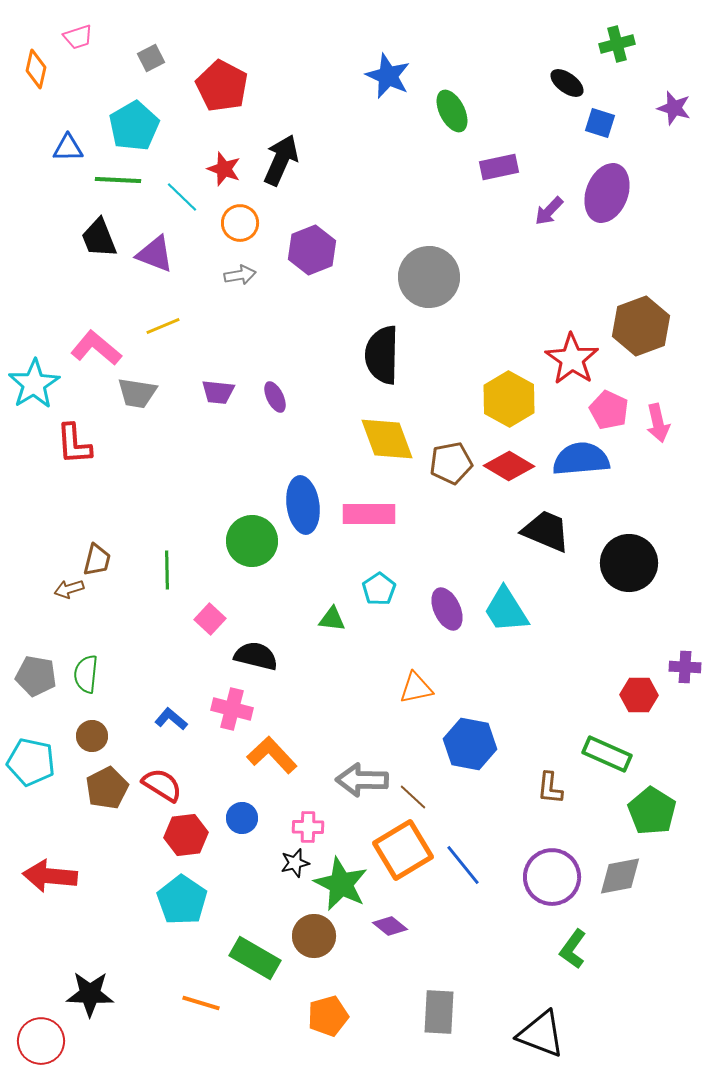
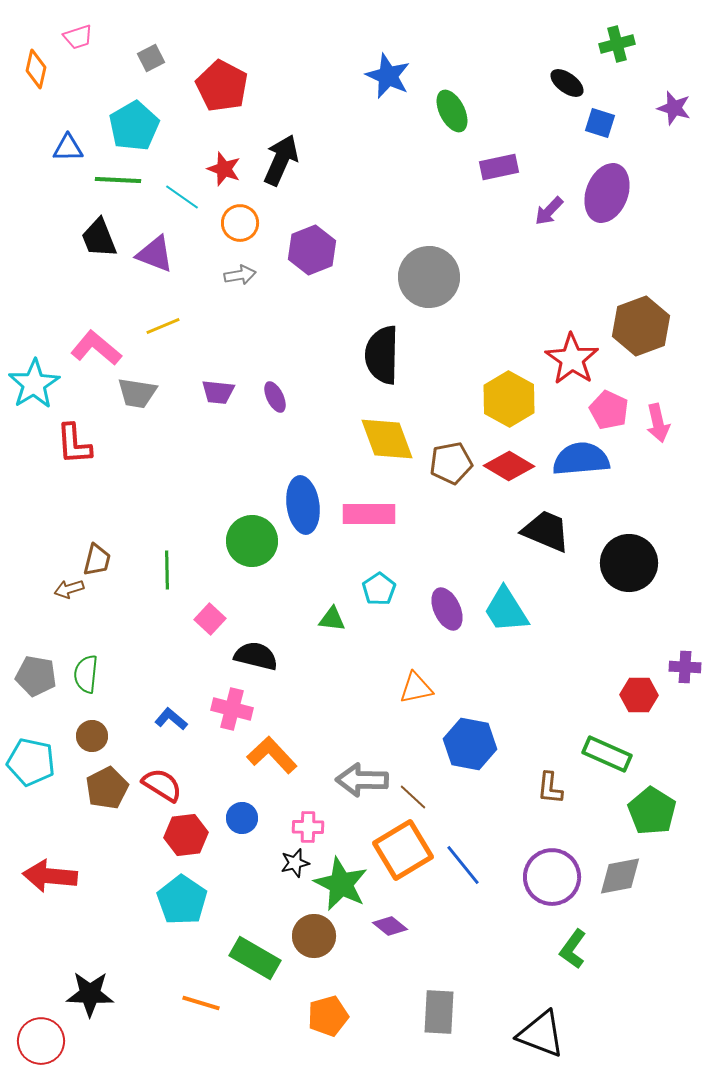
cyan line at (182, 197): rotated 9 degrees counterclockwise
